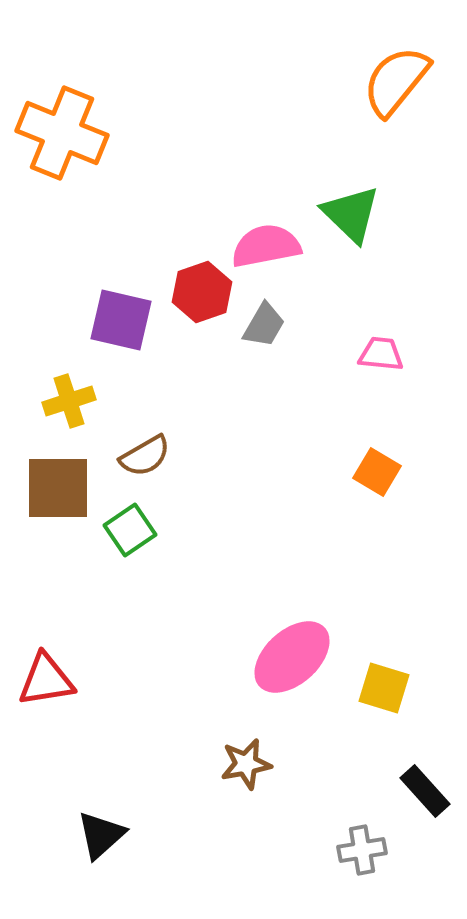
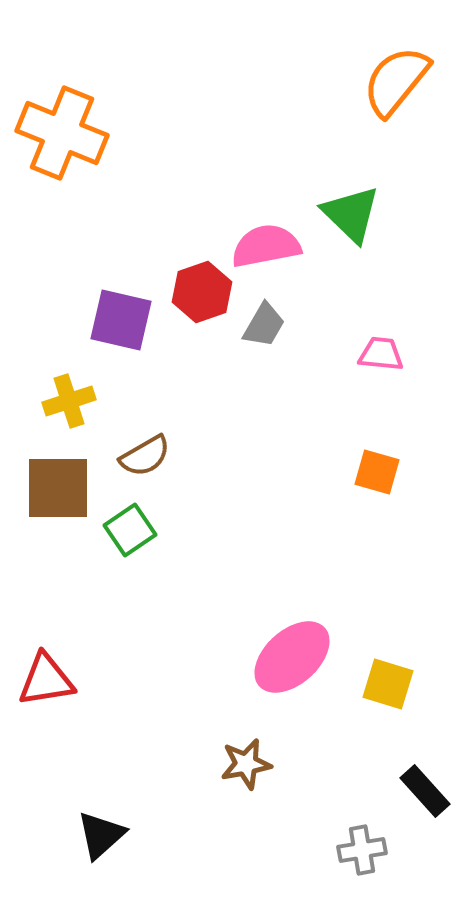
orange square: rotated 15 degrees counterclockwise
yellow square: moved 4 px right, 4 px up
